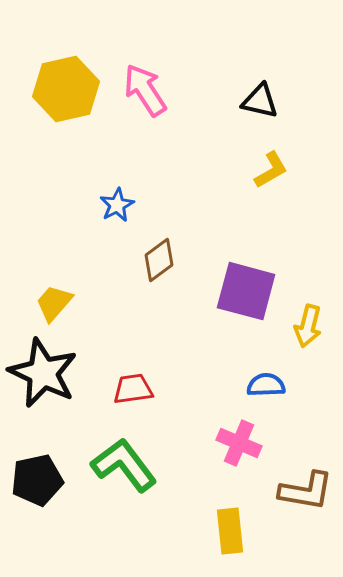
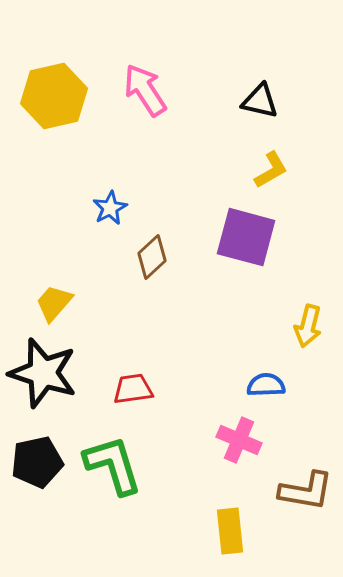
yellow hexagon: moved 12 px left, 7 px down
blue star: moved 7 px left, 3 px down
brown diamond: moved 7 px left, 3 px up; rotated 6 degrees counterclockwise
purple square: moved 54 px up
black star: rotated 8 degrees counterclockwise
pink cross: moved 3 px up
green L-shape: moved 11 px left; rotated 20 degrees clockwise
black pentagon: moved 18 px up
